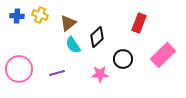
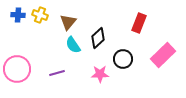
blue cross: moved 1 px right, 1 px up
brown triangle: moved 1 px up; rotated 12 degrees counterclockwise
black diamond: moved 1 px right, 1 px down
pink circle: moved 2 px left
